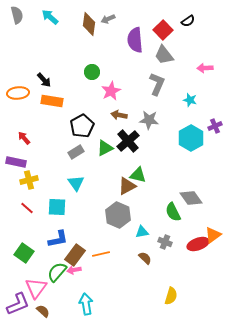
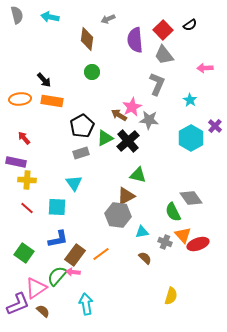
cyan arrow at (50, 17): rotated 30 degrees counterclockwise
black semicircle at (188, 21): moved 2 px right, 4 px down
brown diamond at (89, 24): moved 2 px left, 15 px down
pink star at (111, 91): moved 21 px right, 16 px down
orange ellipse at (18, 93): moved 2 px right, 6 px down
cyan star at (190, 100): rotated 16 degrees clockwise
brown arrow at (119, 115): rotated 21 degrees clockwise
purple cross at (215, 126): rotated 24 degrees counterclockwise
green triangle at (105, 148): moved 10 px up
gray rectangle at (76, 152): moved 5 px right, 1 px down; rotated 14 degrees clockwise
yellow cross at (29, 180): moved 2 px left; rotated 18 degrees clockwise
cyan triangle at (76, 183): moved 2 px left
brown triangle at (127, 186): moved 1 px left, 10 px down
gray hexagon at (118, 215): rotated 15 degrees counterclockwise
orange triangle at (213, 235): moved 30 px left; rotated 36 degrees counterclockwise
orange line at (101, 254): rotated 24 degrees counterclockwise
pink arrow at (74, 270): moved 1 px left, 2 px down; rotated 16 degrees clockwise
green semicircle at (57, 272): moved 4 px down
pink triangle at (36, 288): rotated 20 degrees clockwise
